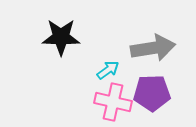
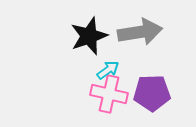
black star: moved 28 px right, 1 px up; rotated 21 degrees counterclockwise
gray arrow: moved 13 px left, 16 px up
pink cross: moved 4 px left, 8 px up
